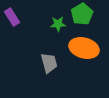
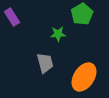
green star: moved 10 px down
orange ellipse: moved 29 px down; rotated 72 degrees counterclockwise
gray trapezoid: moved 4 px left
